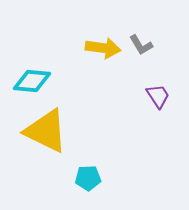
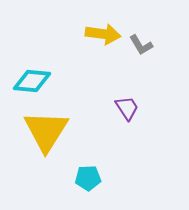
yellow arrow: moved 14 px up
purple trapezoid: moved 31 px left, 12 px down
yellow triangle: rotated 36 degrees clockwise
